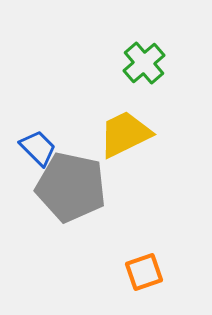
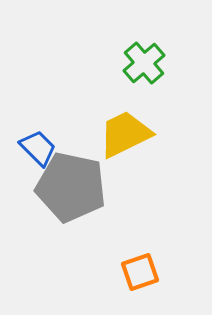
orange square: moved 4 px left
